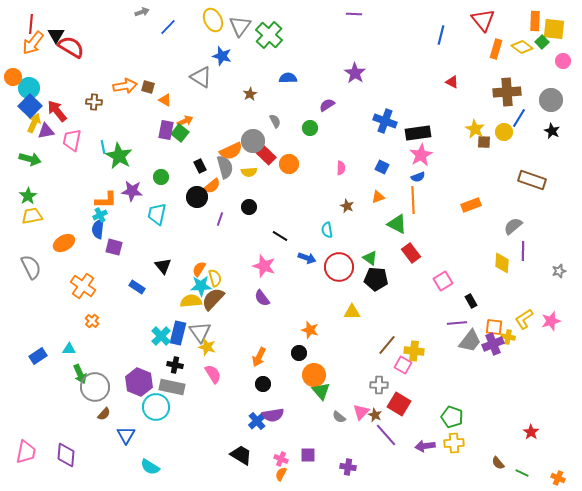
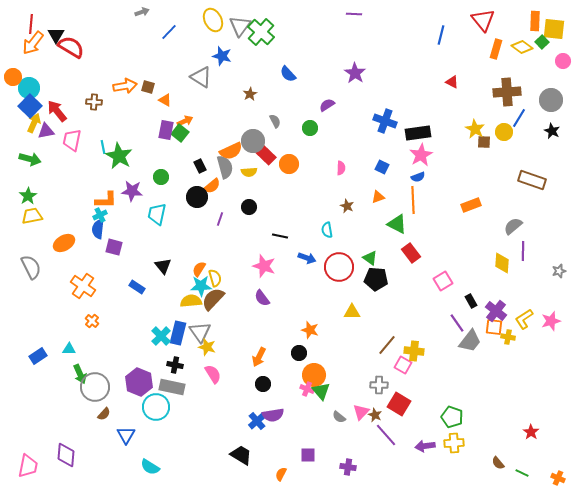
blue line at (168, 27): moved 1 px right, 5 px down
green cross at (269, 35): moved 8 px left, 3 px up
blue semicircle at (288, 78): moved 4 px up; rotated 132 degrees counterclockwise
black line at (280, 236): rotated 21 degrees counterclockwise
purple line at (457, 323): rotated 60 degrees clockwise
purple cross at (493, 344): moved 3 px right, 33 px up; rotated 30 degrees counterclockwise
pink trapezoid at (26, 452): moved 2 px right, 14 px down
pink cross at (281, 459): moved 26 px right, 70 px up
